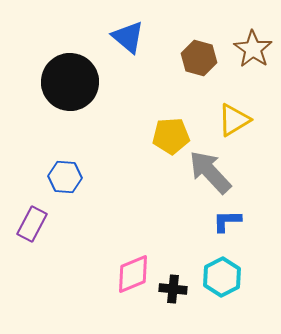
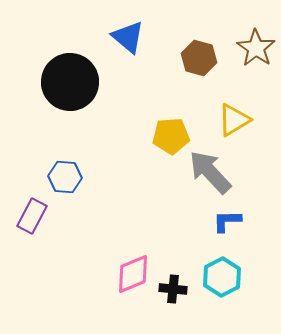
brown star: moved 3 px right, 1 px up
purple rectangle: moved 8 px up
